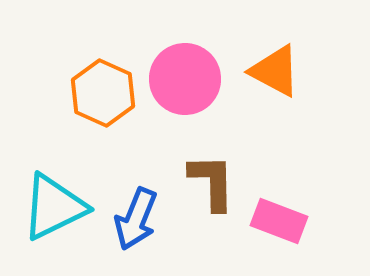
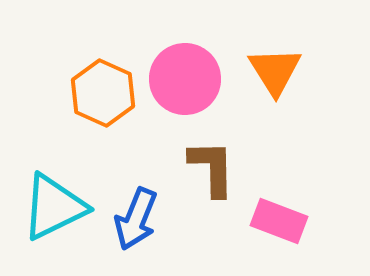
orange triangle: rotated 30 degrees clockwise
brown L-shape: moved 14 px up
